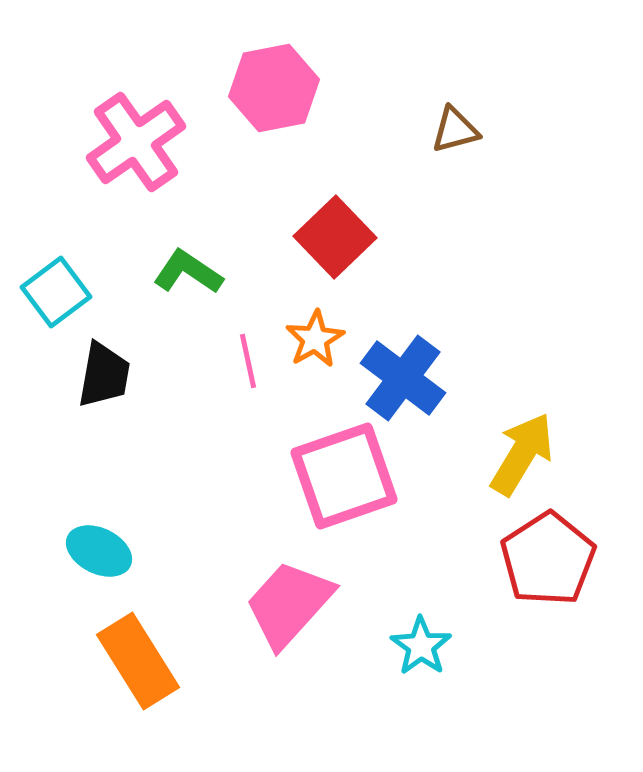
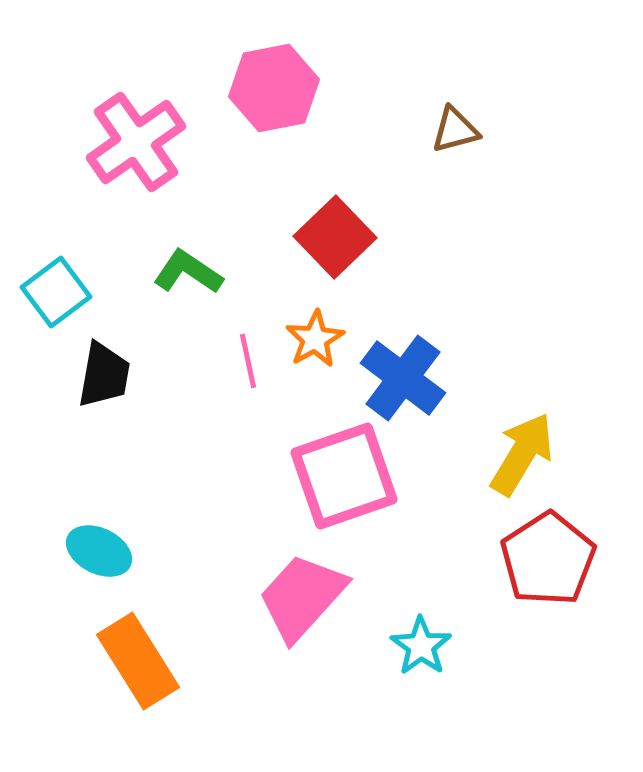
pink trapezoid: moved 13 px right, 7 px up
